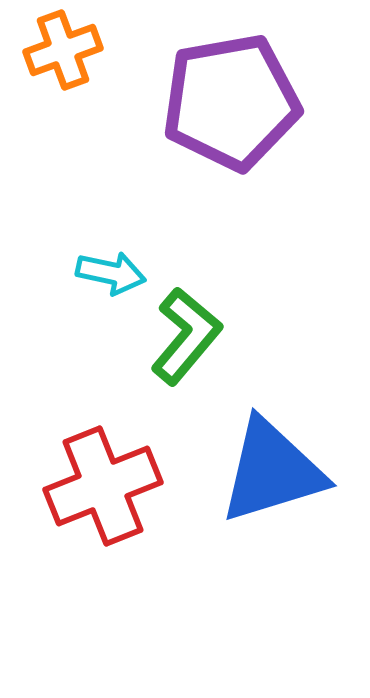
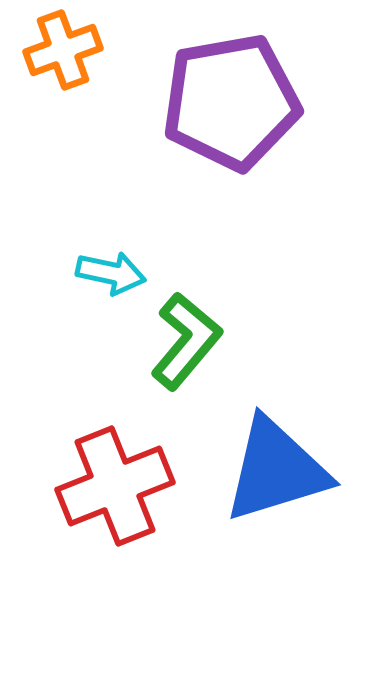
green L-shape: moved 5 px down
blue triangle: moved 4 px right, 1 px up
red cross: moved 12 px right
